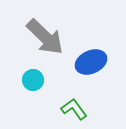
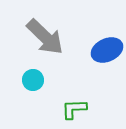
blue ellipse: moved 16 px right, 12 px up
green L-shape: rotated 56 degrees counterclockwise
